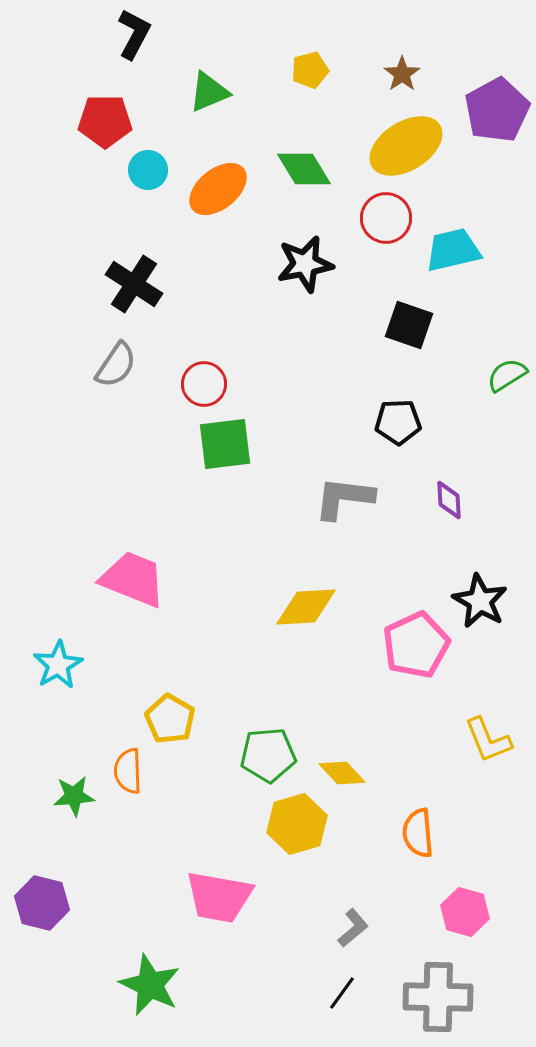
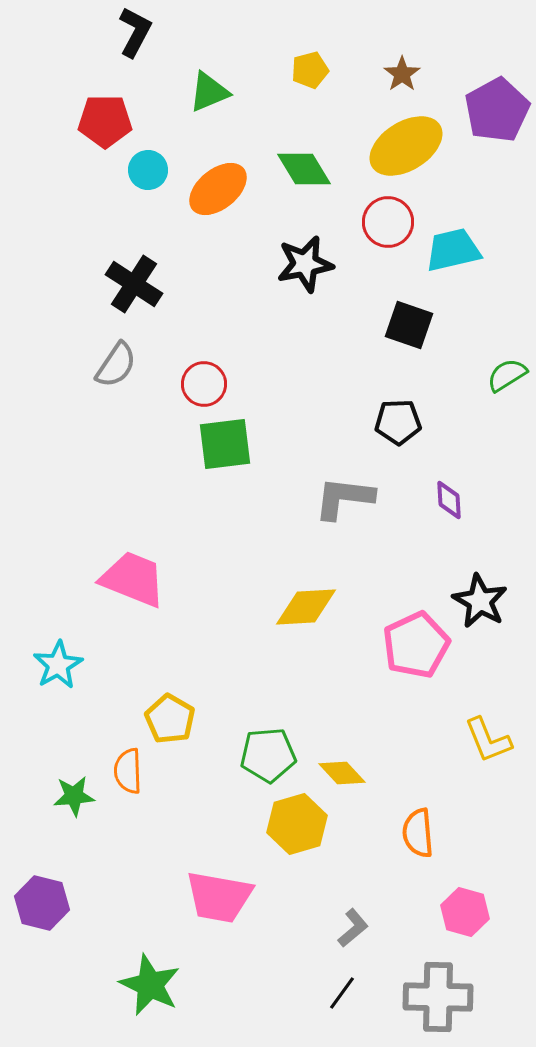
black L-shape at (134, 34): moved 1 px right, 2 px up
red circle at (386, 218): moved 2 px right, 4 px down
